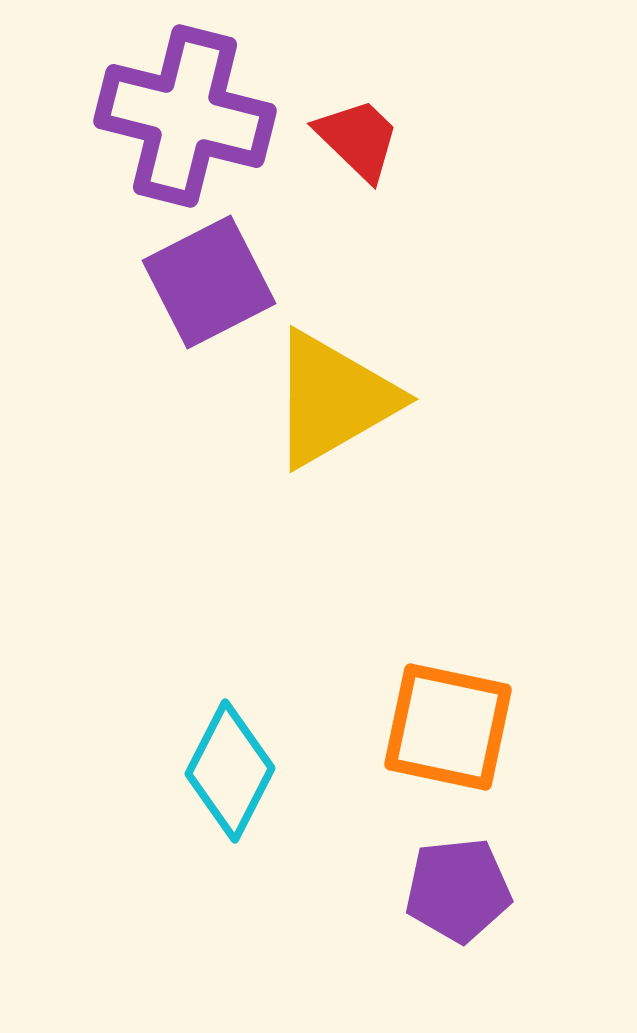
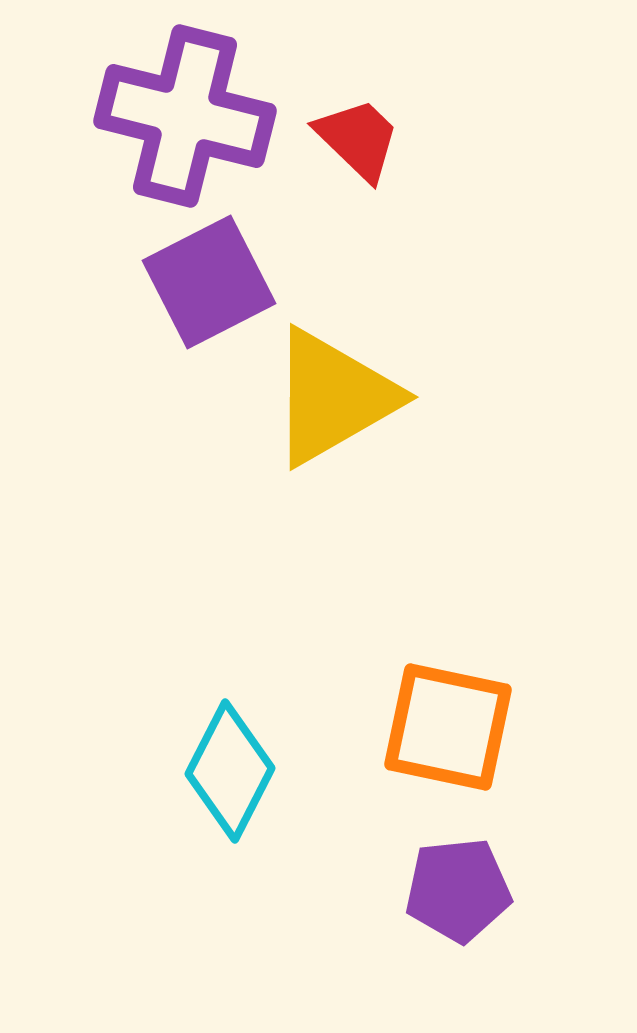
yellow triangle: moved 2 px up
